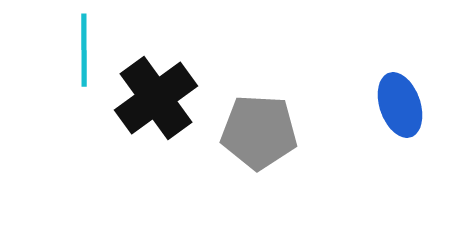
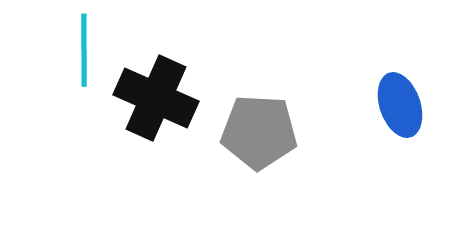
black cross: rotated 30 degrees counterclockwise
